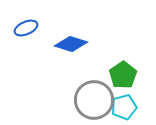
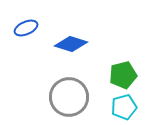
green pentagon: rotated 20 degrees clockwise
gray circle: moved 25 px left, 3 px up
